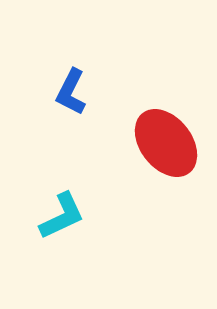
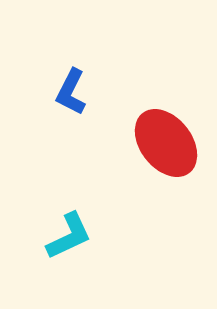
cyan L-shape: moved 7 px right, 20 px down
